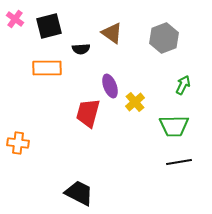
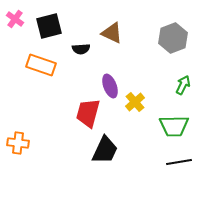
brown triangle: rotated 10 degrees counterclockwise
gray hexagon: moved 9 px right
orange rectangle: moved 6 px left, 3 px up; rotated 20 degrees clockwise
black trapezoid: moved 26 px right, 43 px up; rotated 88 degrees clockwise
